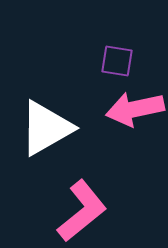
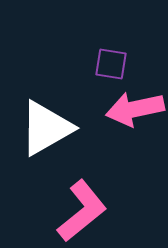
purple square: moved 6 px left, 3 px down
